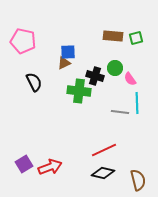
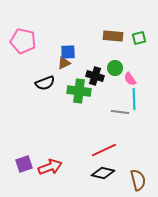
green square: moved 3 px right
black semicircle: moved 11 px right, 1 px down; rotated 96 degrees clockwise
cyan line: moved 3 px left, 4 px up
purple square: rotated 12 degrees clockwise
